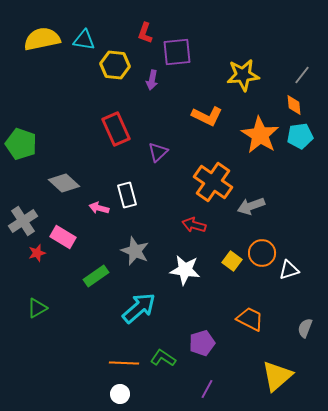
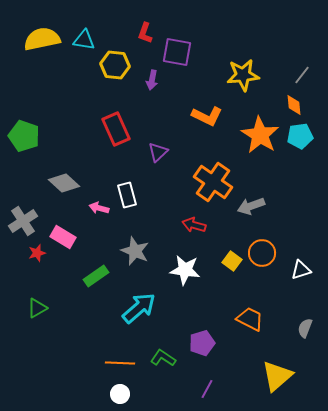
purple square: rotated 16 degrees clockwise
green pentagon: moved 3 px right, 8 px up
white triangle: moved 12 px right
orange line: moved 4 px left
